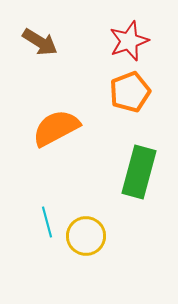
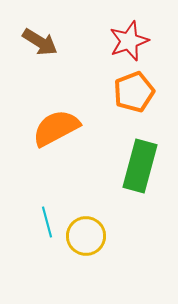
orange pentagon: moved 4 px right
green rectangle: moved 1 px right, 6 px up
